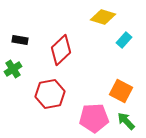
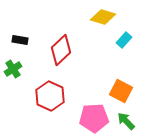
red hexagon: moved 2 px down; rotated 24 degrees counterclockwise
